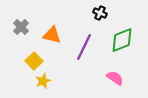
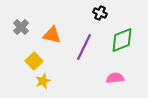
pink semicircle: rotated 42 degrees counterclockwise
